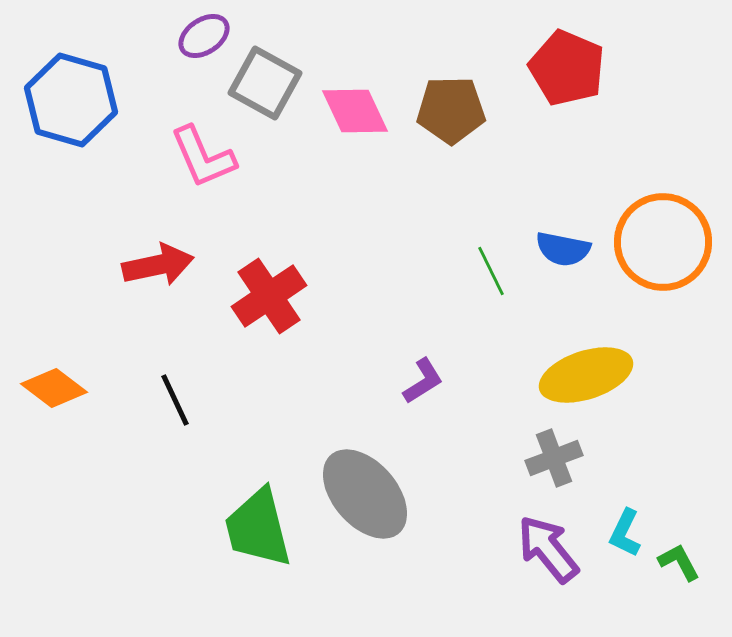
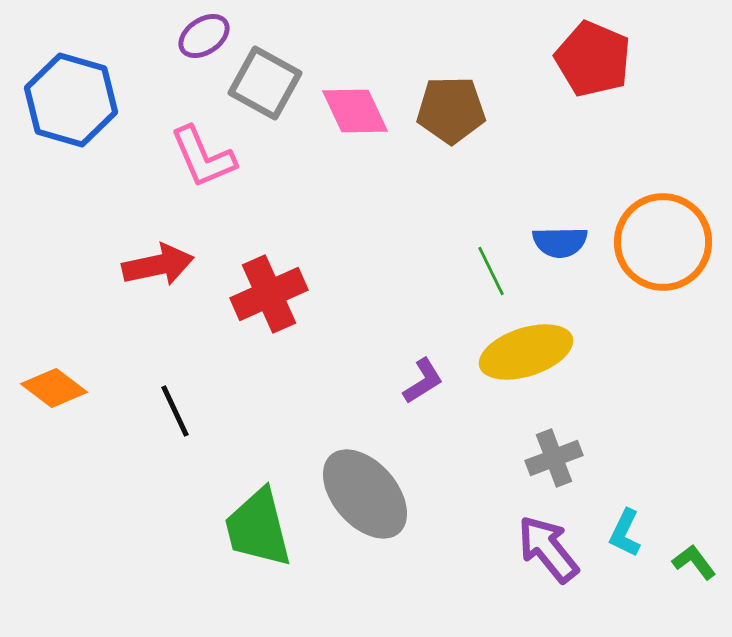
red pentagon: moved 26 px right, 9 px up
blue semicircle: moved 3 px left, 7 px up; rotated 12 degrees counterclockwise
red cross: moved 2 px up; rotated 10 degrees clockwise
yellow ellipse: moved 60 px left, 23 px up
black line: moved 11 px down
green L-shape: moved 15 px right; rotated 9 degrees counterclockwise
